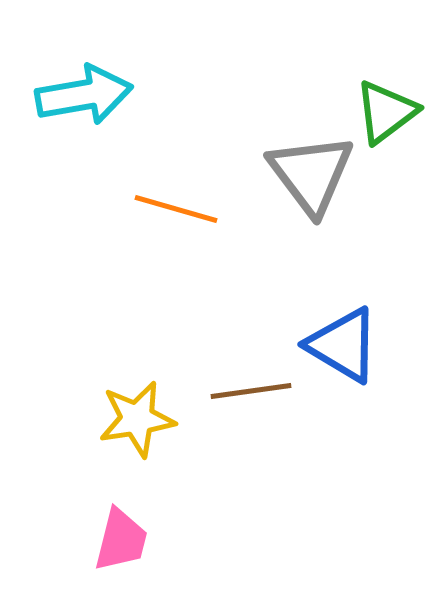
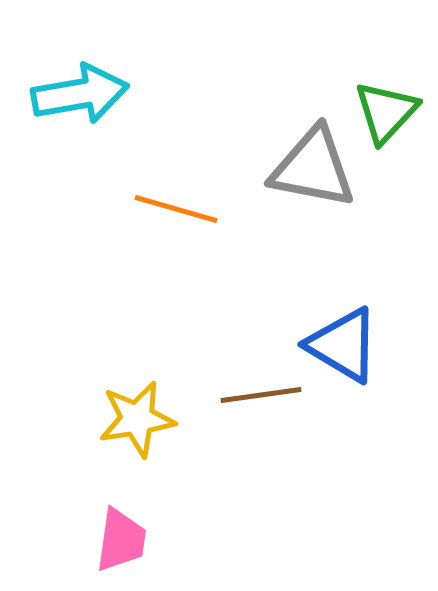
cyan arrow: moved 4 px left, 1 px up
green triangle: rotated 10 degrees counterclockwise
gray triangle: moved 2 px right, 6 px up; rotated 42 degrees counterclockwise
brown line: moved 10 px right, 4 px down
pink trapezoid: rotated 6 degrees counterclockwise
